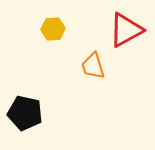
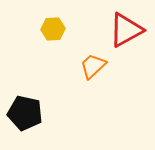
orange trapezoid: rotated 64 degrees clockwise
